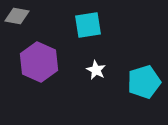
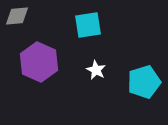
gray diamond: rotated 15 degrees counterclockwise
